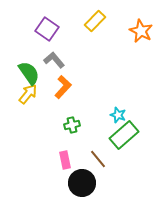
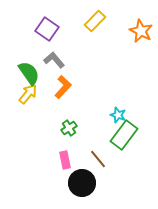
green cross: moved 3 px left, 3 px down; rotated 21 degrees counterclockwise
green rectangle: rotated 12 degrees counterclockwise
